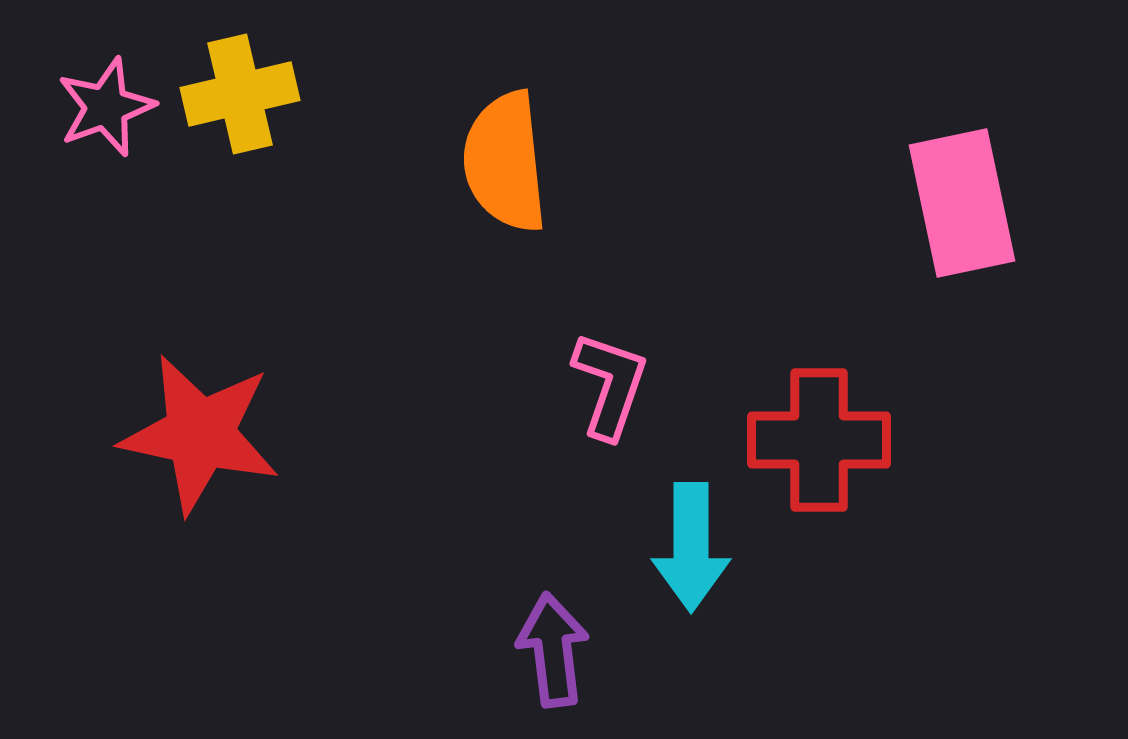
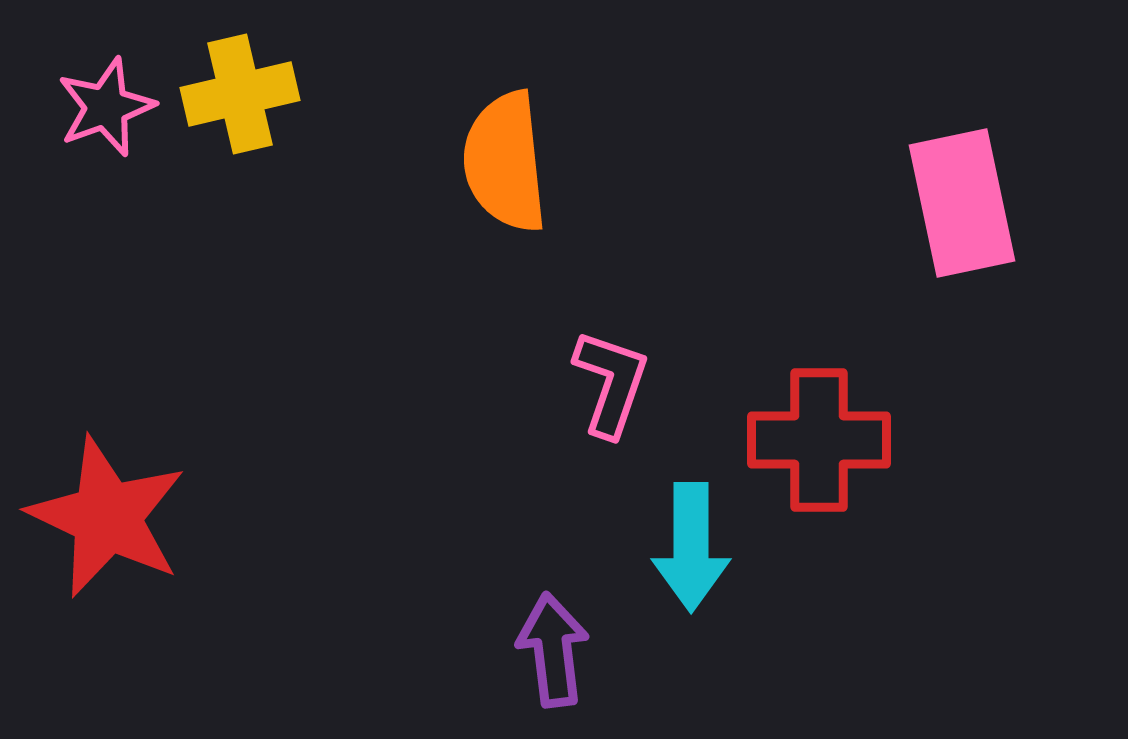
pink L-shape: moved 1 px right, 2 px up
red star: moved 93 px left, 83 px down; rotated 13 degrees clockwise
